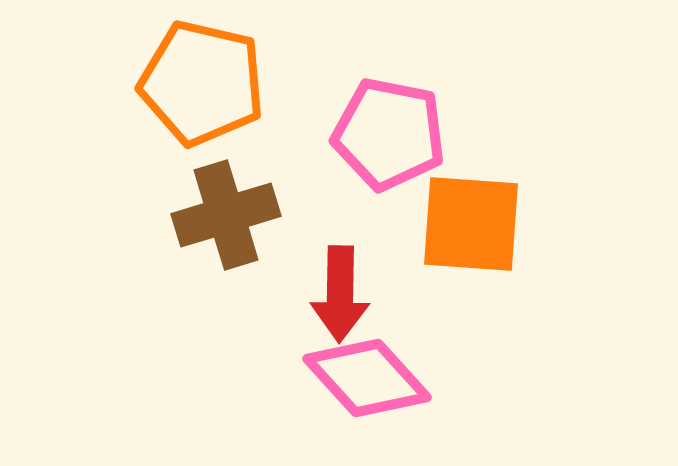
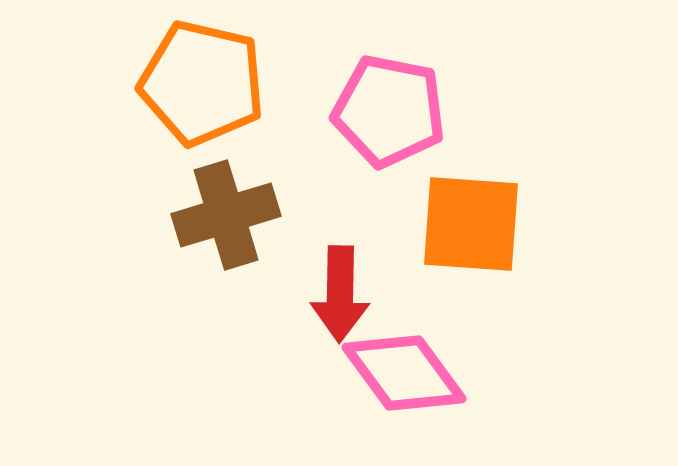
pink pentagon: moved 23 px up
pink diamond: moved 37 px right, 5 px up; rotated 6 degrees clockwise
